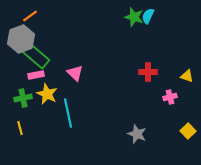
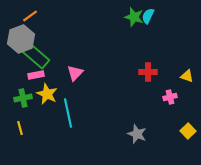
pink triangle: rotated 30 degrees clockwise
